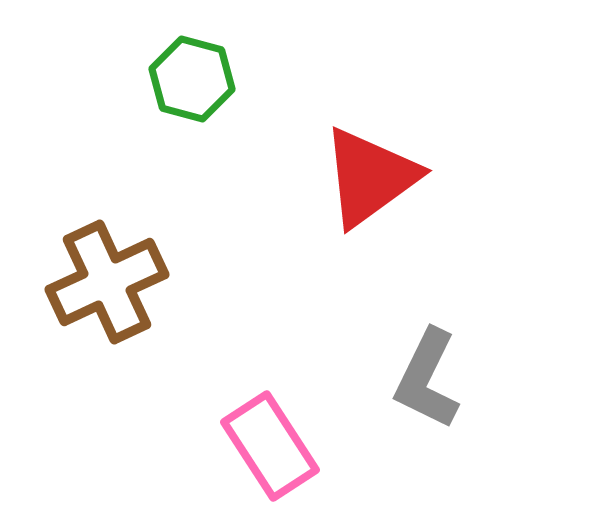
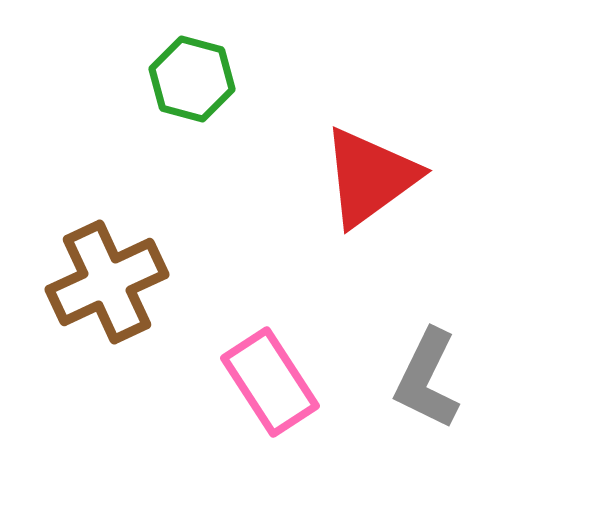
pink rectangle: moved 64 px up
